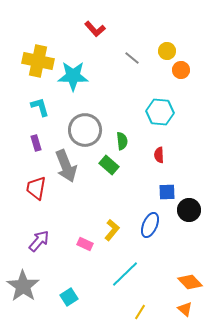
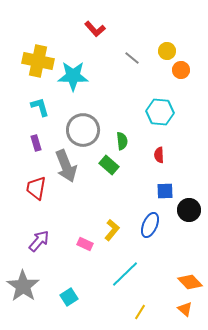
gray circle: moved 2 px left
blue square: moved 2 px left, 1 px up
